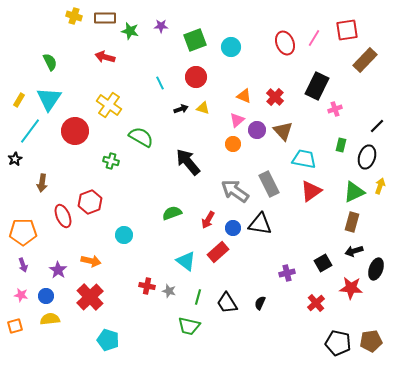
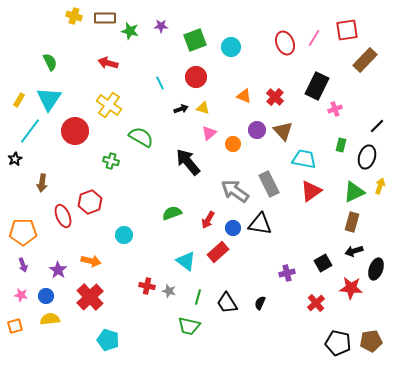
red arrow at (105, 57): moved 3 px right, 6 px down
pink triangle at (237, 120): moved 28 px left, 13 px down
